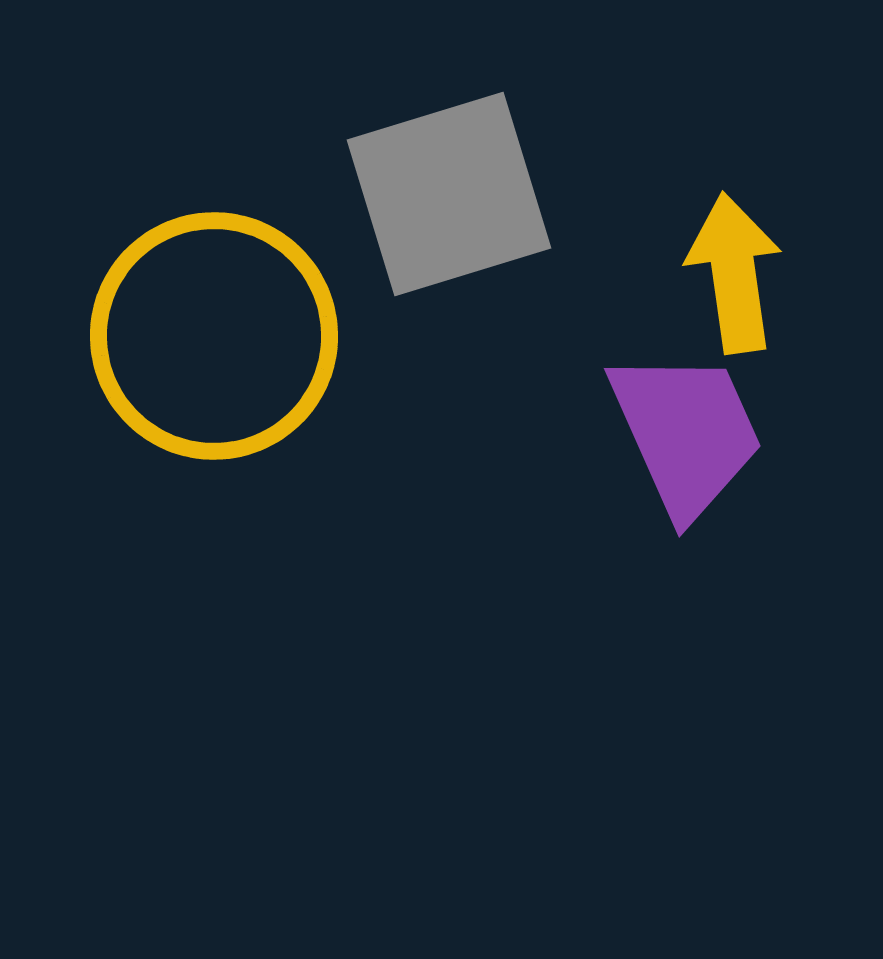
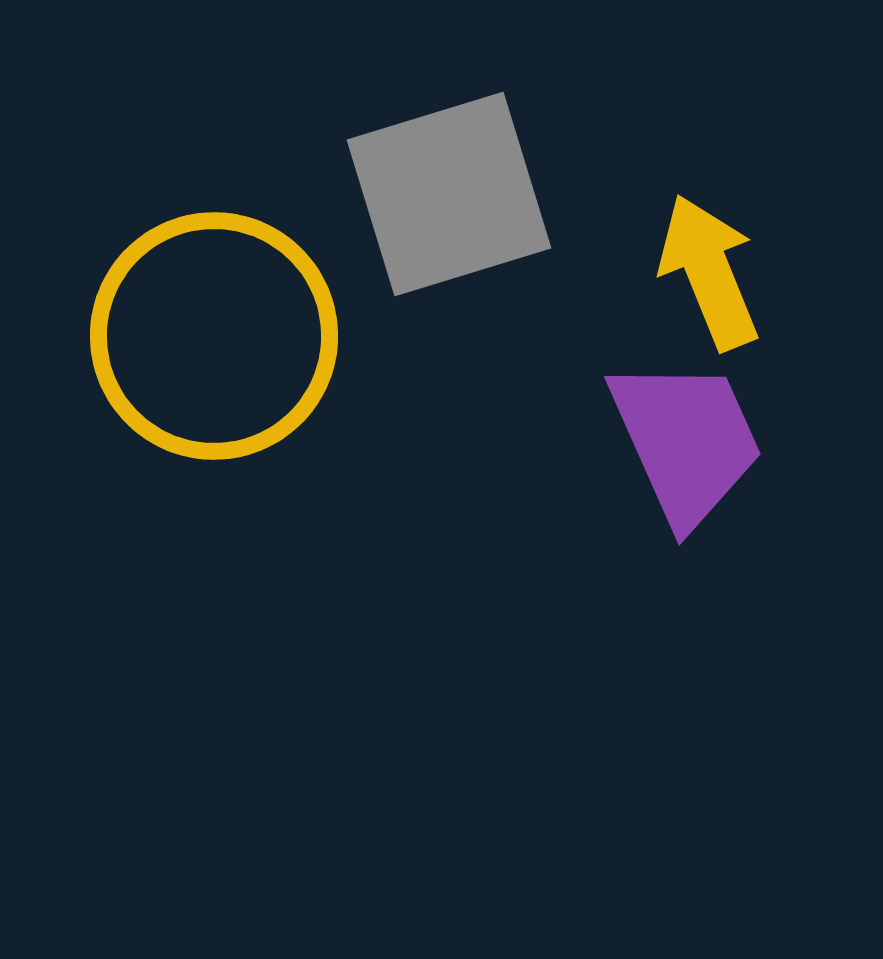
yellow arrow: moved 25 px left, 1 px up; rotated 14 degrees counterclockwise
purple trapezoid: moved 8 px down
